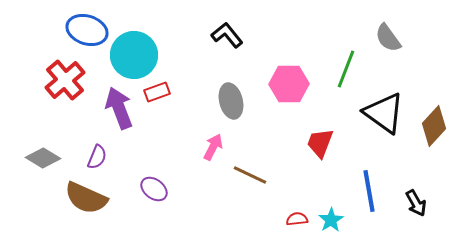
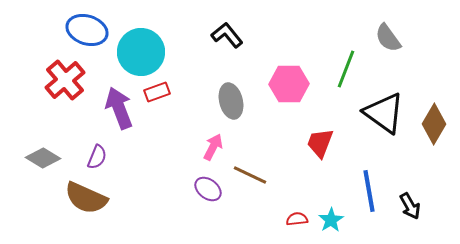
cyan circle: moved 7 px right, 3 px up
brown diamond: moved 2 px up; rotated 12 degrees counterclockwise
purple ellipse: moved 54 px right
black arrow: moved 6 px left, 3 px down
